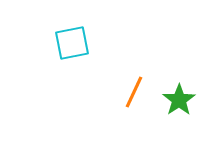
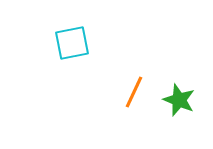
green star: rotated 16 degrees counterclockwise
